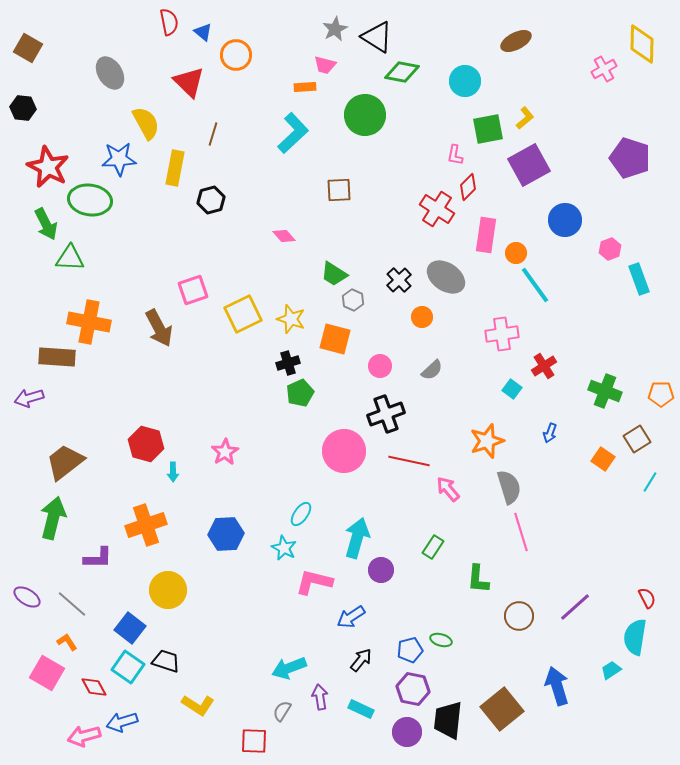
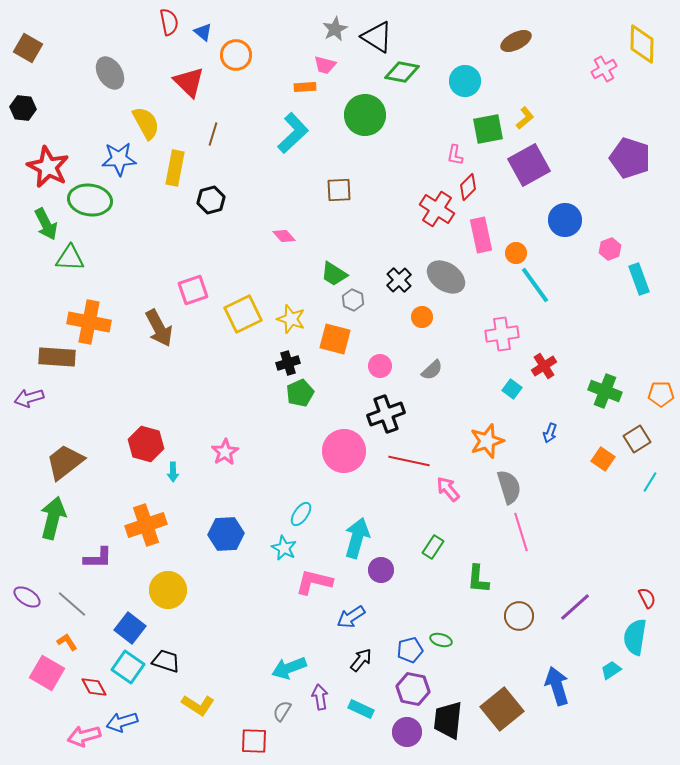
pink rectangle at (486, 235): moved 5 px left; rotated 20 degrees counterclockwise
